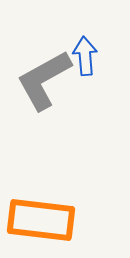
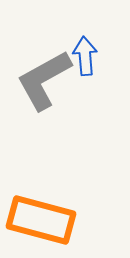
orange rectangle: rotated 8 degrees clockwise
